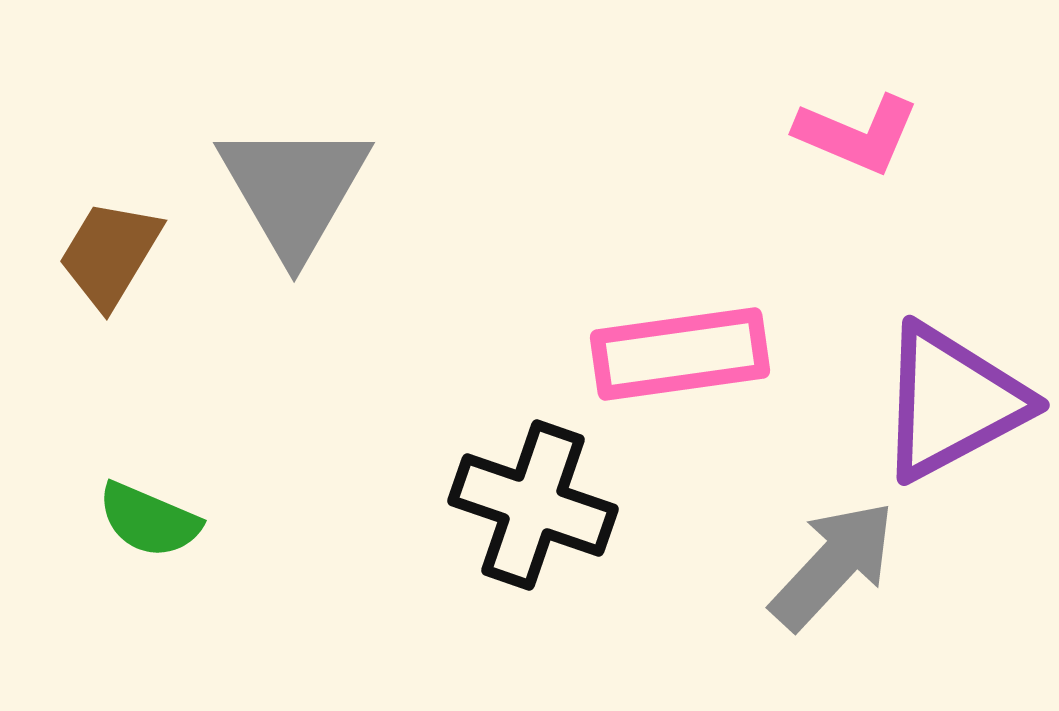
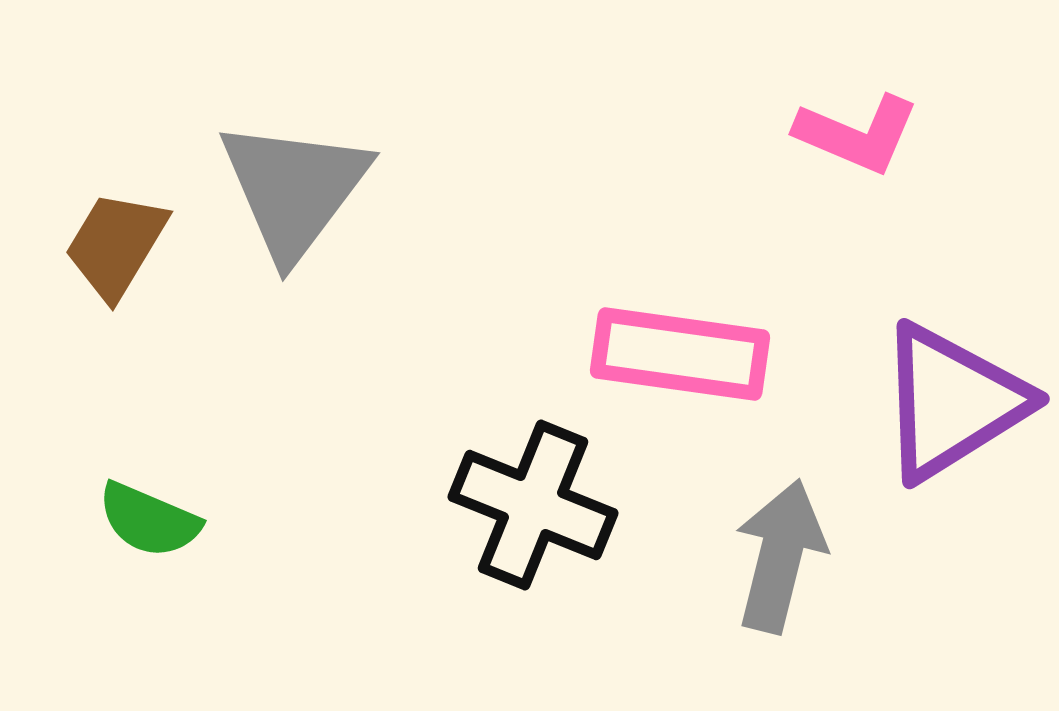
gray triangle: rotated 7 degrees clockwise
brown trapezoid: moved 6 px right, 9 px up
pink rectangle: rotated 16 degrees clockwise
purple triangle: rotated 4 degrees counterclockwise
black cross: rotated 3 degrees clockwise
gray arrow: moved 53 px left, 9 px up; rotated 29 degrees counterclockwise
